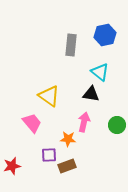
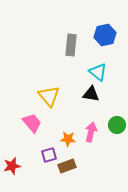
cyan triangle: moved 2 px left
yellow triangle: rotated 15 degrees clockwise
pink arrow: moved 7 px right, 10 px down
purple square: rotated 14 degrees counterclockwise
